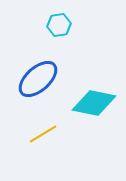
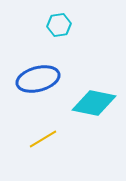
blue ellipse: rotated 27 degrees clockwise
yellow line: moved 5 px down
